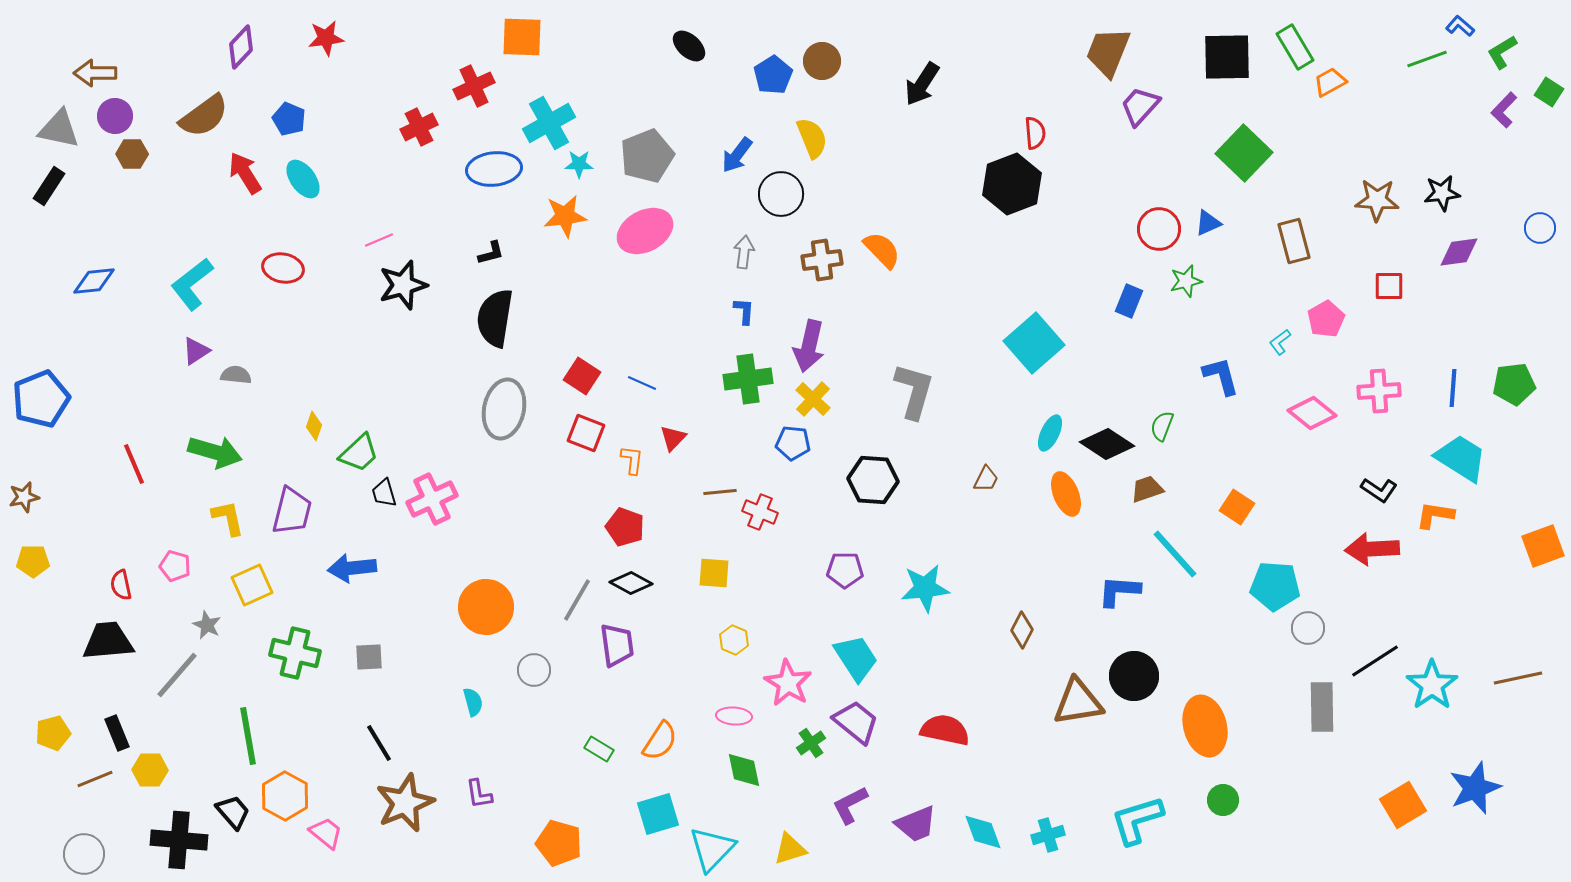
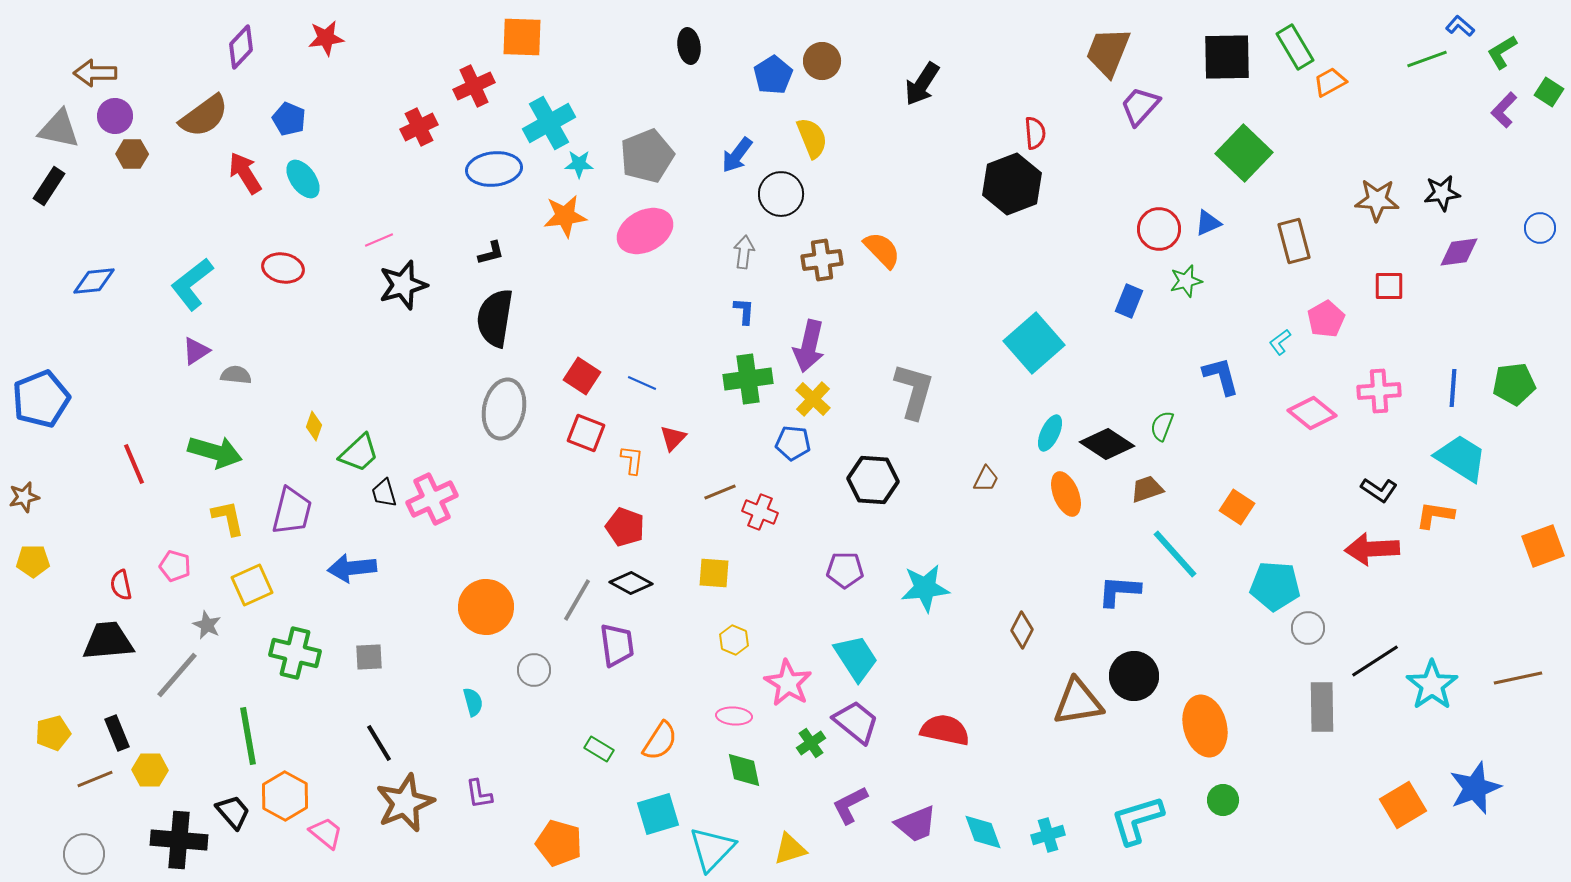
black ellipse at (689, 46): rotated 40 degrees clockwise
brown line at (720, 492): rotated 16 degrees counterclockwise
